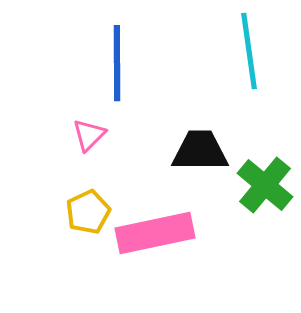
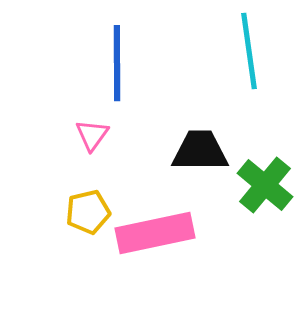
pink triangle: moved 3 px right; rotated 9 degrees counterclockwise
yellow pentagon: rotated 12 degrees clockwise
